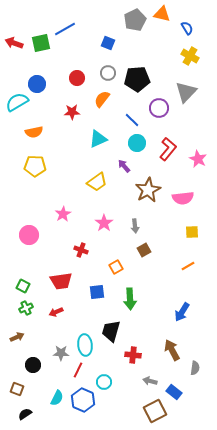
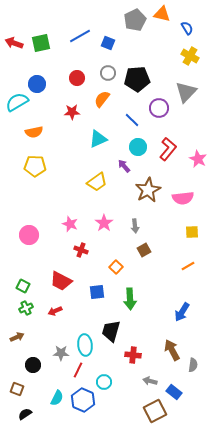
blue line at (65, 29): moved 15 px right, 7 px down
cyan circle at (137, 143): moved 1 px right, 4 px down
pink star at (63, 214): moved 7 px right, 10 px down; rotated 21 degrees counterclockwise
orange square at (116, 267): rotated 16 degrees counterclockwise
red trapezoid at (61, 281): rotated 35 degrees clockwise
red arrow at (56, 312): moved 1 px left, 1 px up
gray semicircle at (195, 368): moved 2 px left, 3 px up
